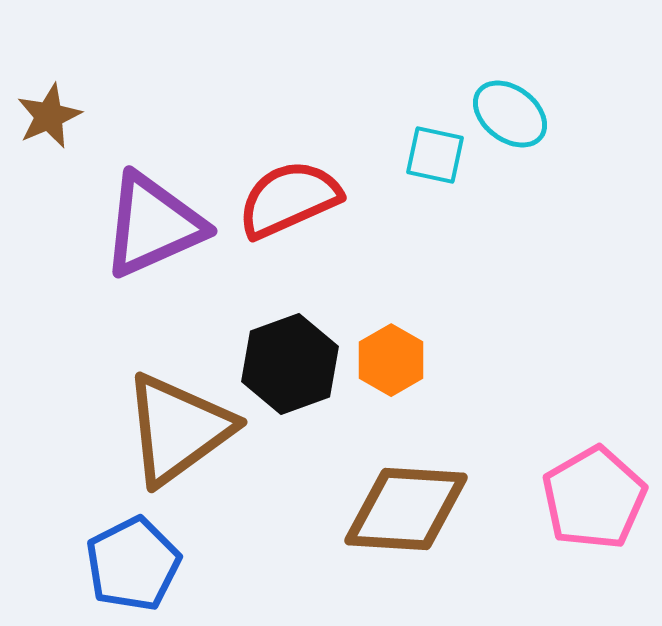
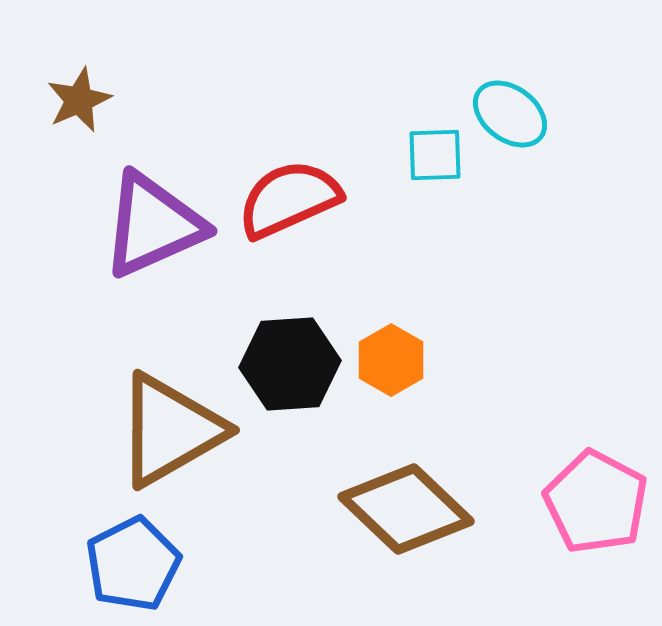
brown star: moved 30 px right, 16 px up
cyan square: rotated 14 degrees counterclockwise
black hexagon: rotated 16 degrees clockwise
brown triangle: moved 8 px left, 1 px down; rotated 6 degrees clockwise
pink pentagon: moved 2 px right, 4 px down; rotated 14 degrees counterclockwise
brown diamond: rotated 40 degrees clockwise
